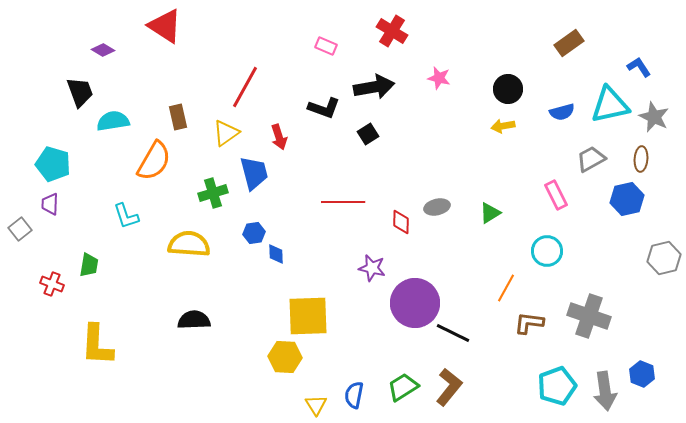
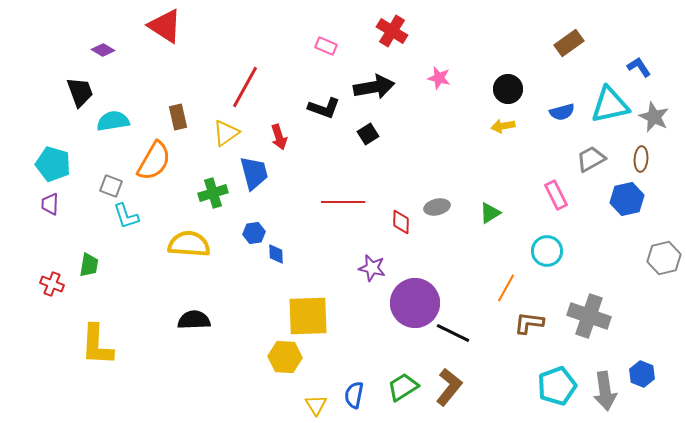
gray square at (20, 229): moved 91 px right, 43 px up; rotated 30 degrees counterclockwise
